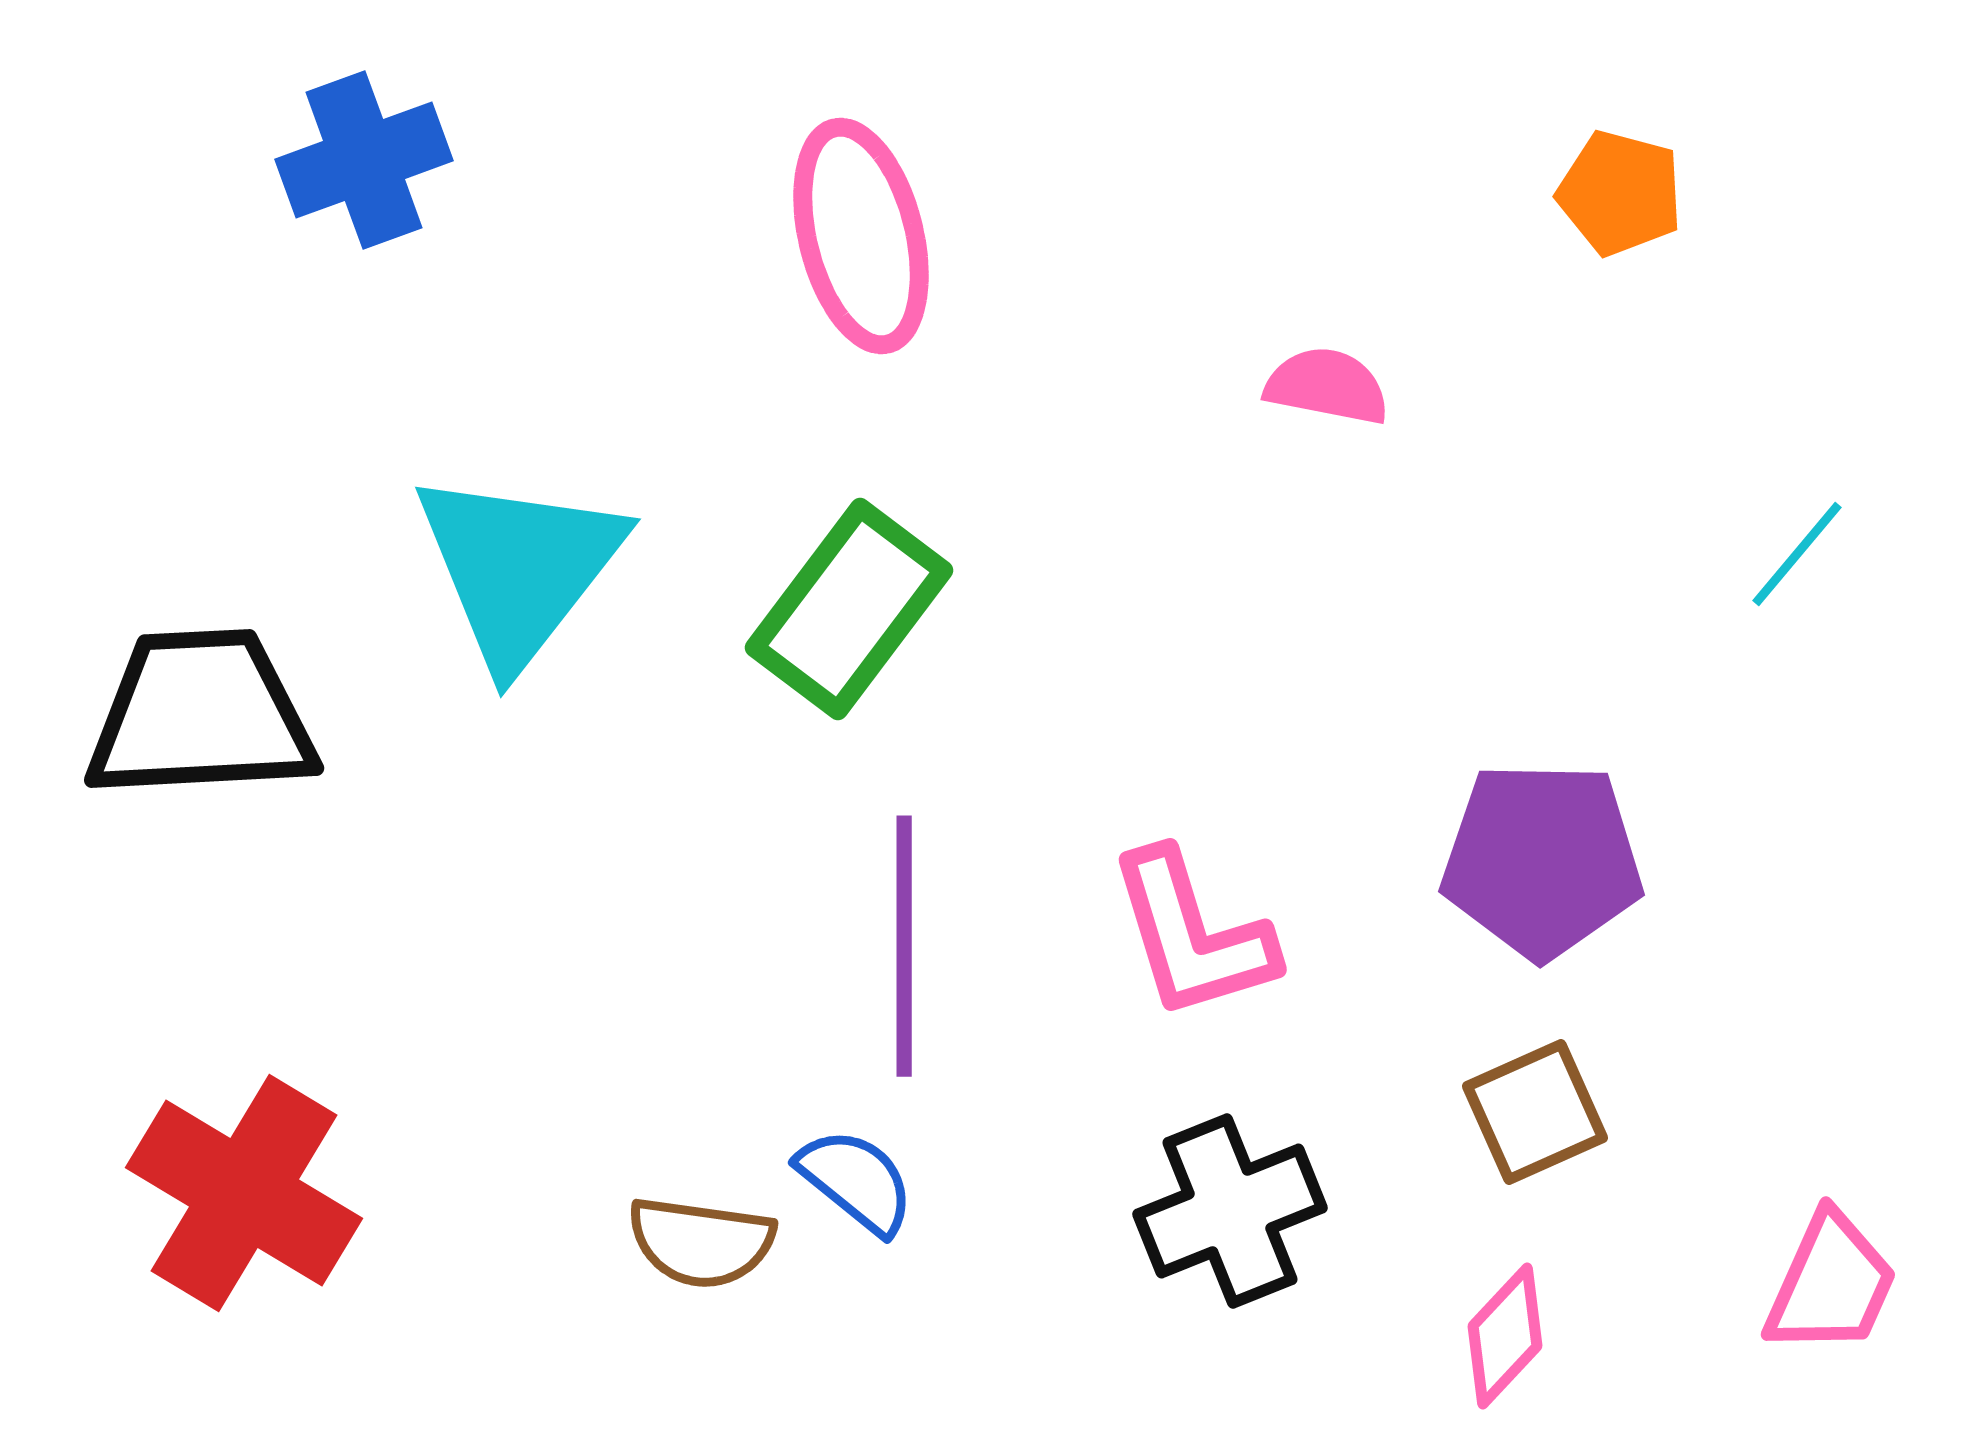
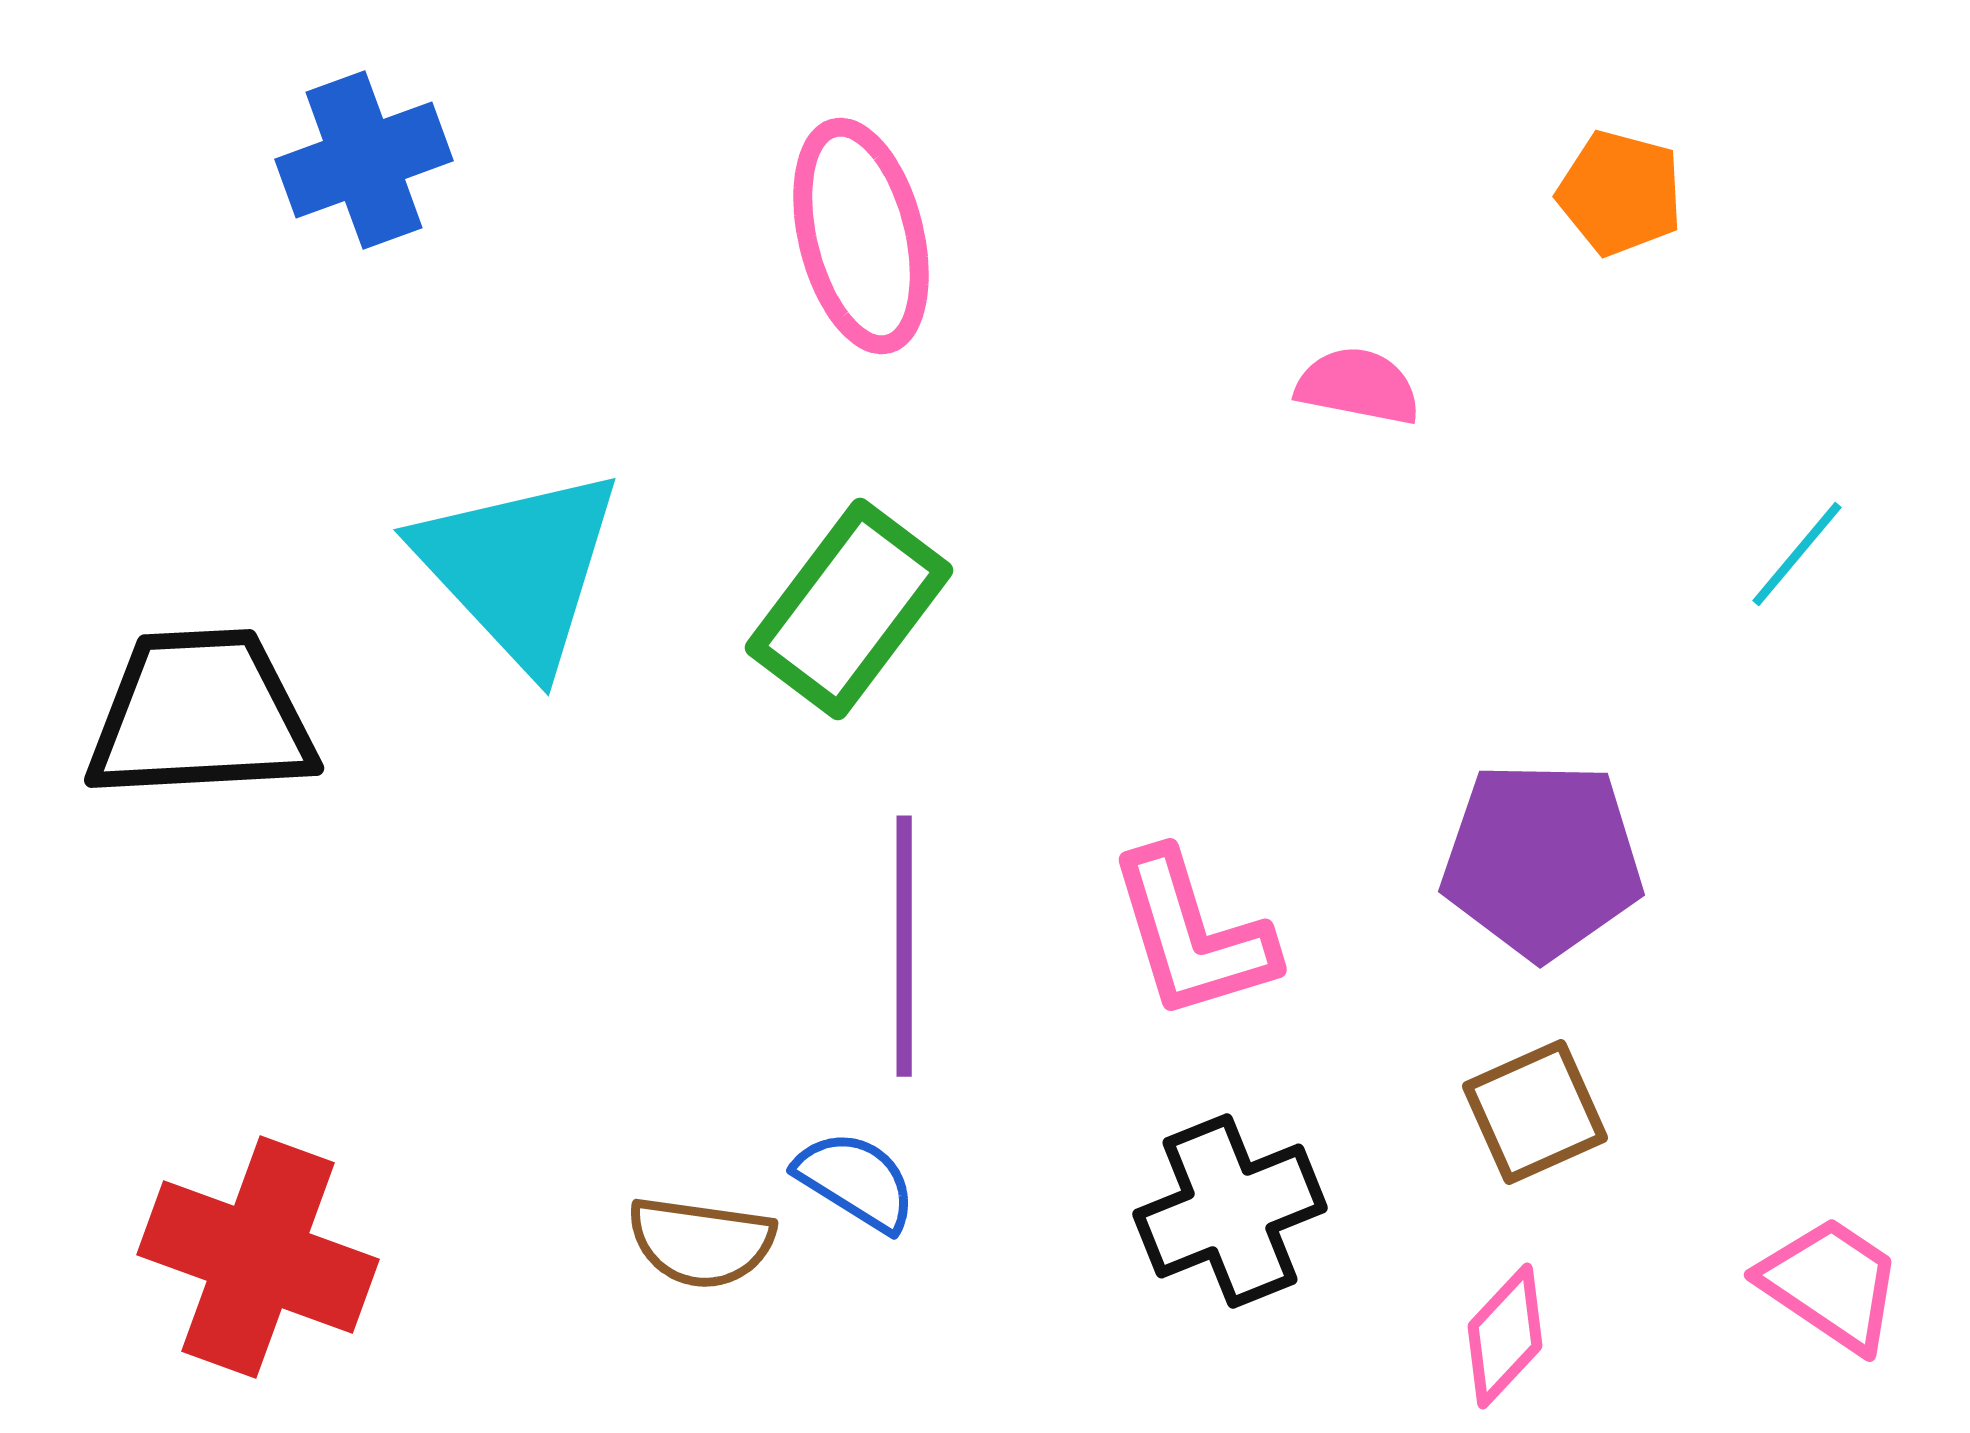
pink semicircle: moved 31 px right
cyan triangle: rotated 21 degrees counterclockwise
blue semicircle: rotated 7 degrees counterclockwise
red cross: moved 14 px right, 64 px down; rotated 11 degrees counterclockwise
pink trapezoid: rotated 80 degrees counterclockwise
